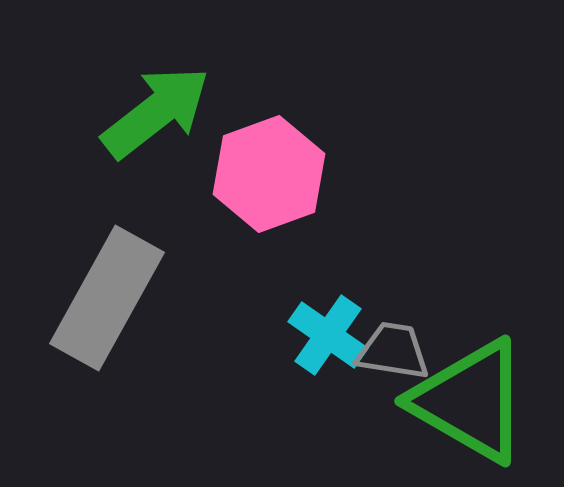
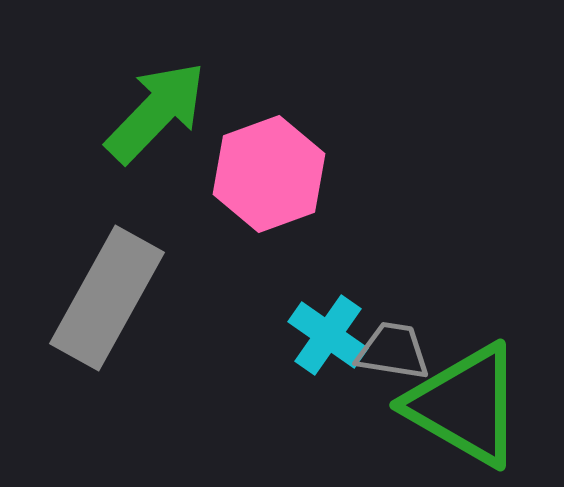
green arrow: rotated 8 degrees counterclockwise
green triangle: moved 5 px left, 4 px down
